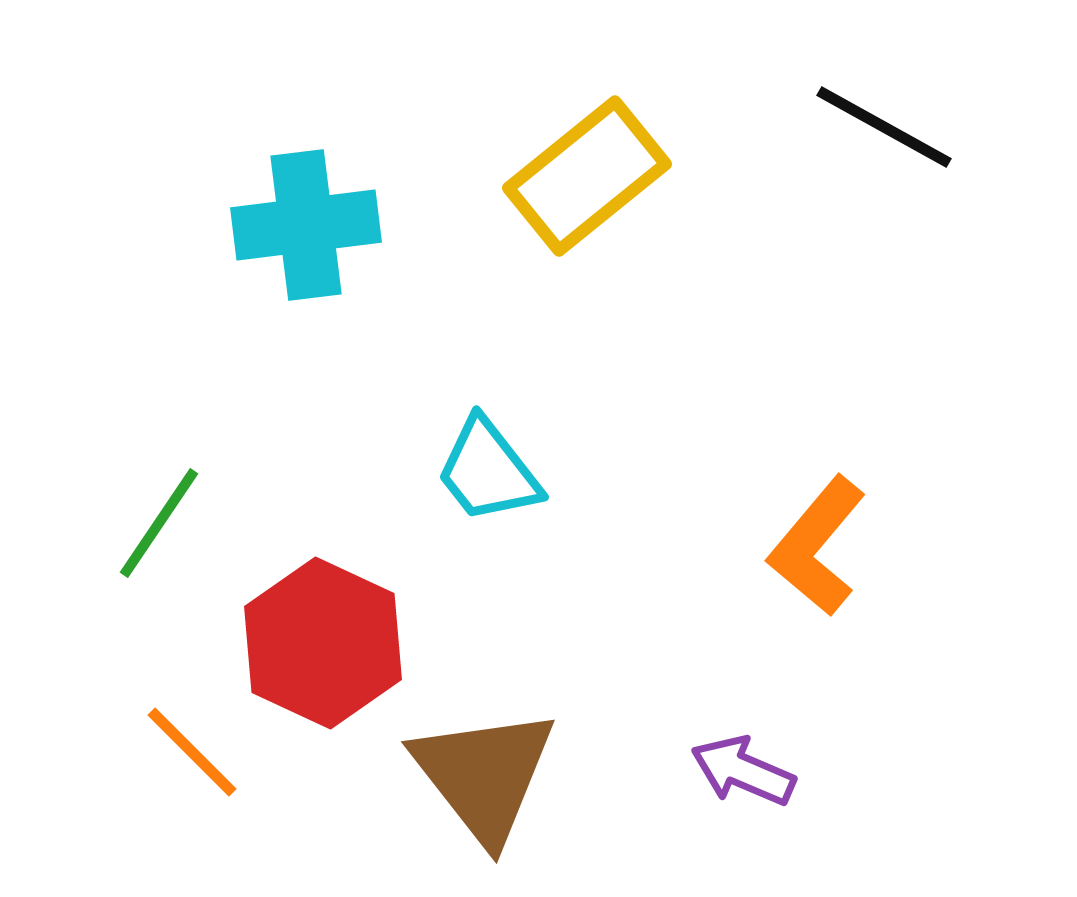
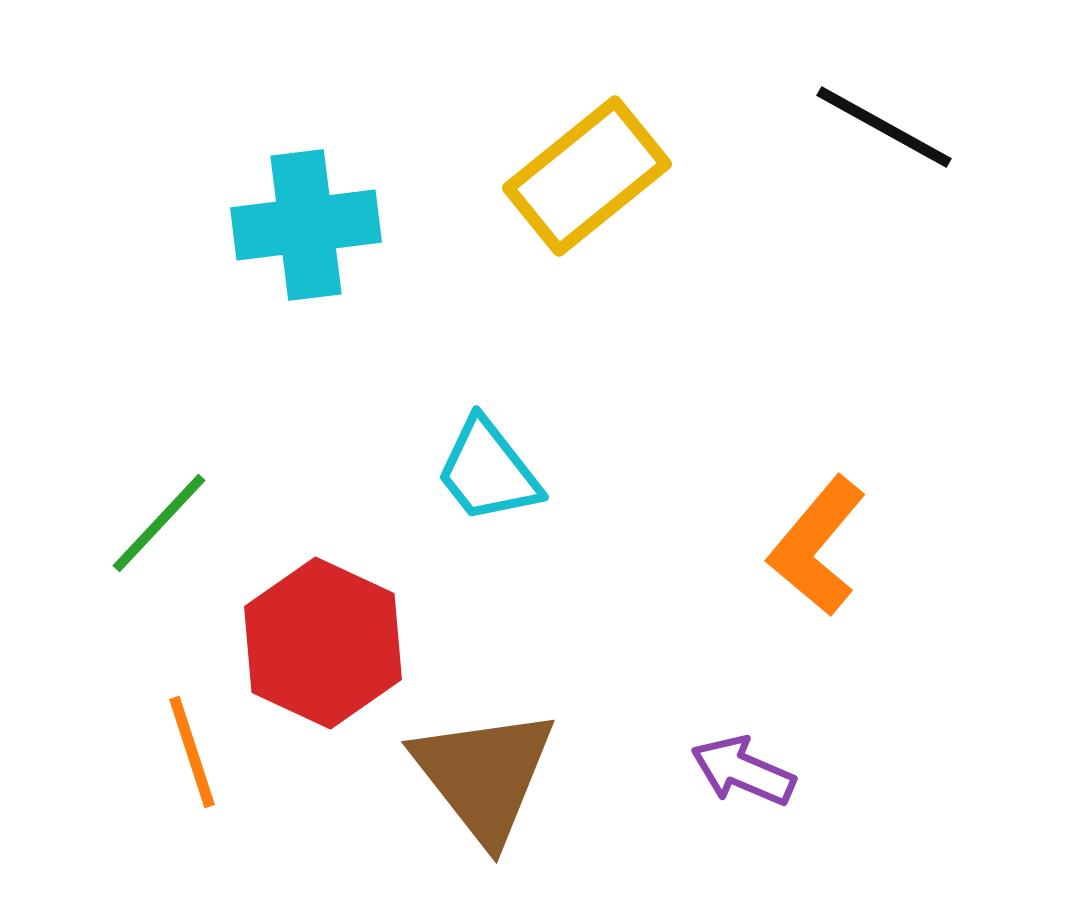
green line: rotated 9 degrees clockwise
orange line: rotated 27 degrees clockwise
